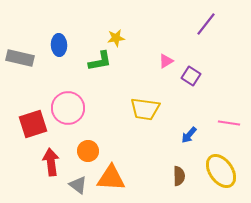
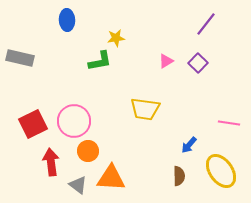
blue ellipse: moved 8 px right, 25 px up
purple square: moved 7 px right, 13 px up; rotated 12 degrees clockwise
pink circle: moved 6 px right, 13 px down
red square: rotated 8 degrees counterclockwise
blue arrow: moved 10 px down
